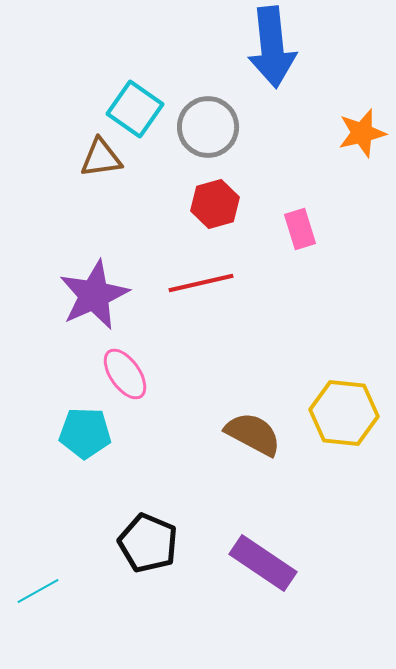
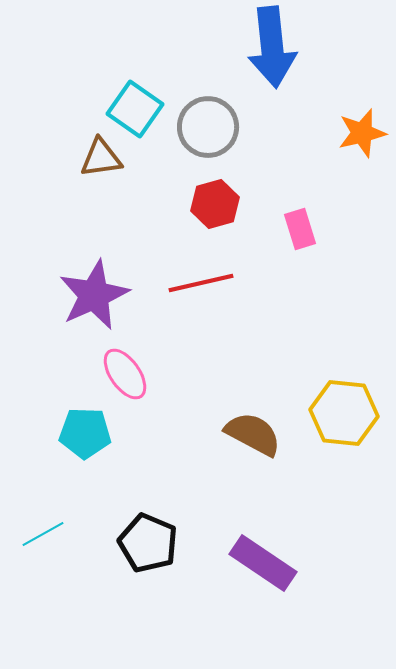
cyan line: moved 5 px right, 57 px up
